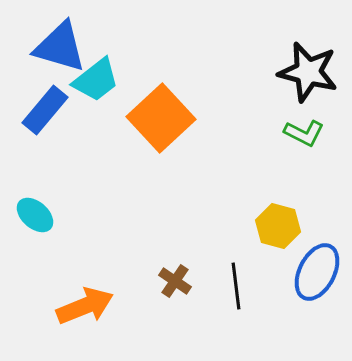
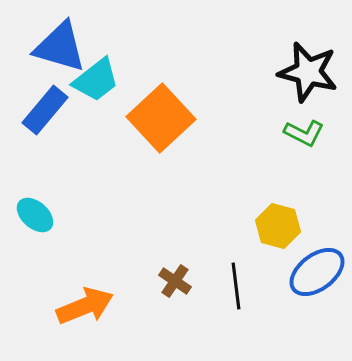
blue ellipse: rotated 26 degrees clockwise
